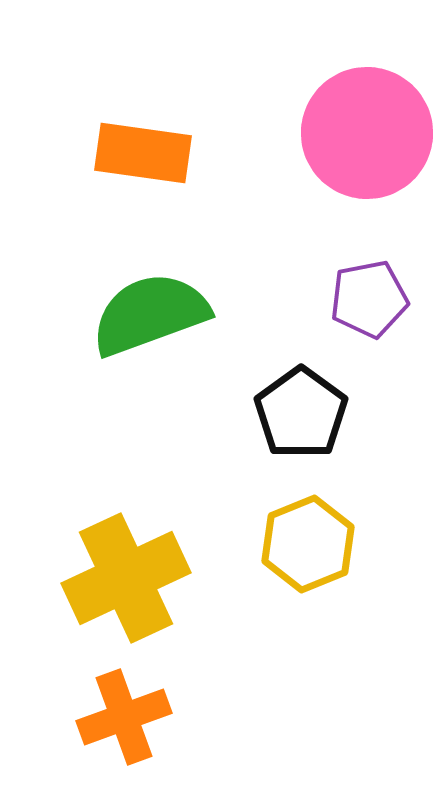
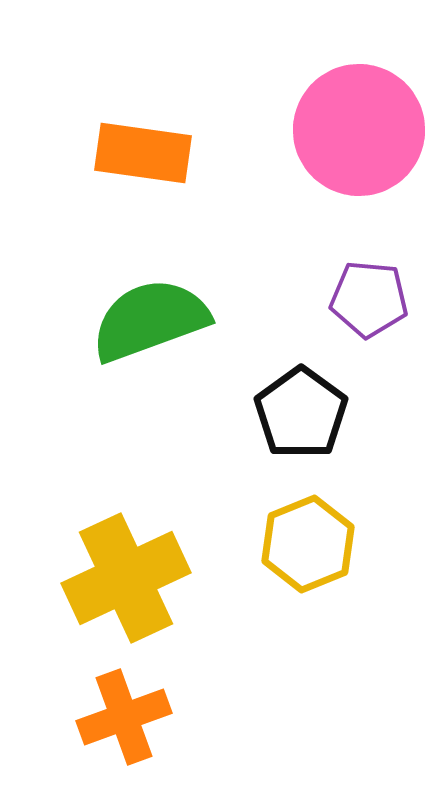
pink circle: moved 8 px left, 3 px up
purple pentagon: rotated 16 degrees clockwise
green semicircle: moved 6 px down
